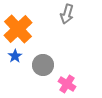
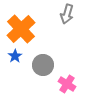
orange cross: moved 3 px right
